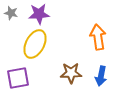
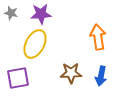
purple star: moved 2 px right
